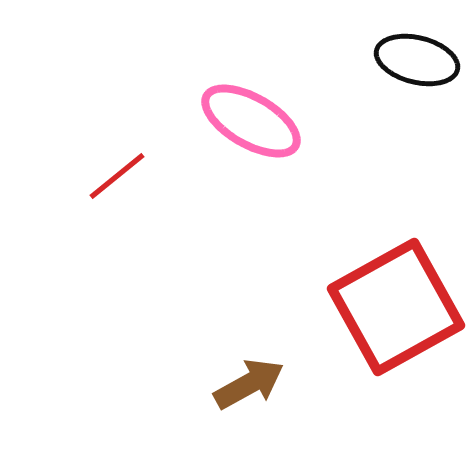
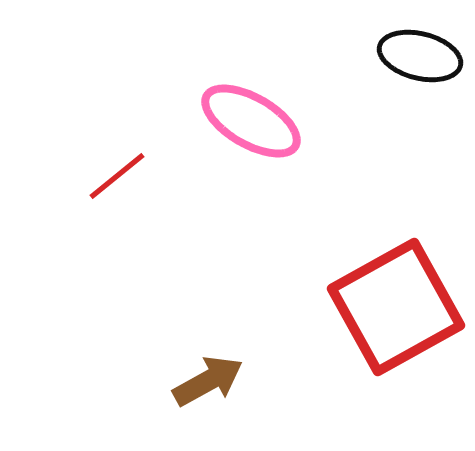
black ellipse: moved 3 px right, 4 px up
brown arrow: moved 41 px left, 3 px up
